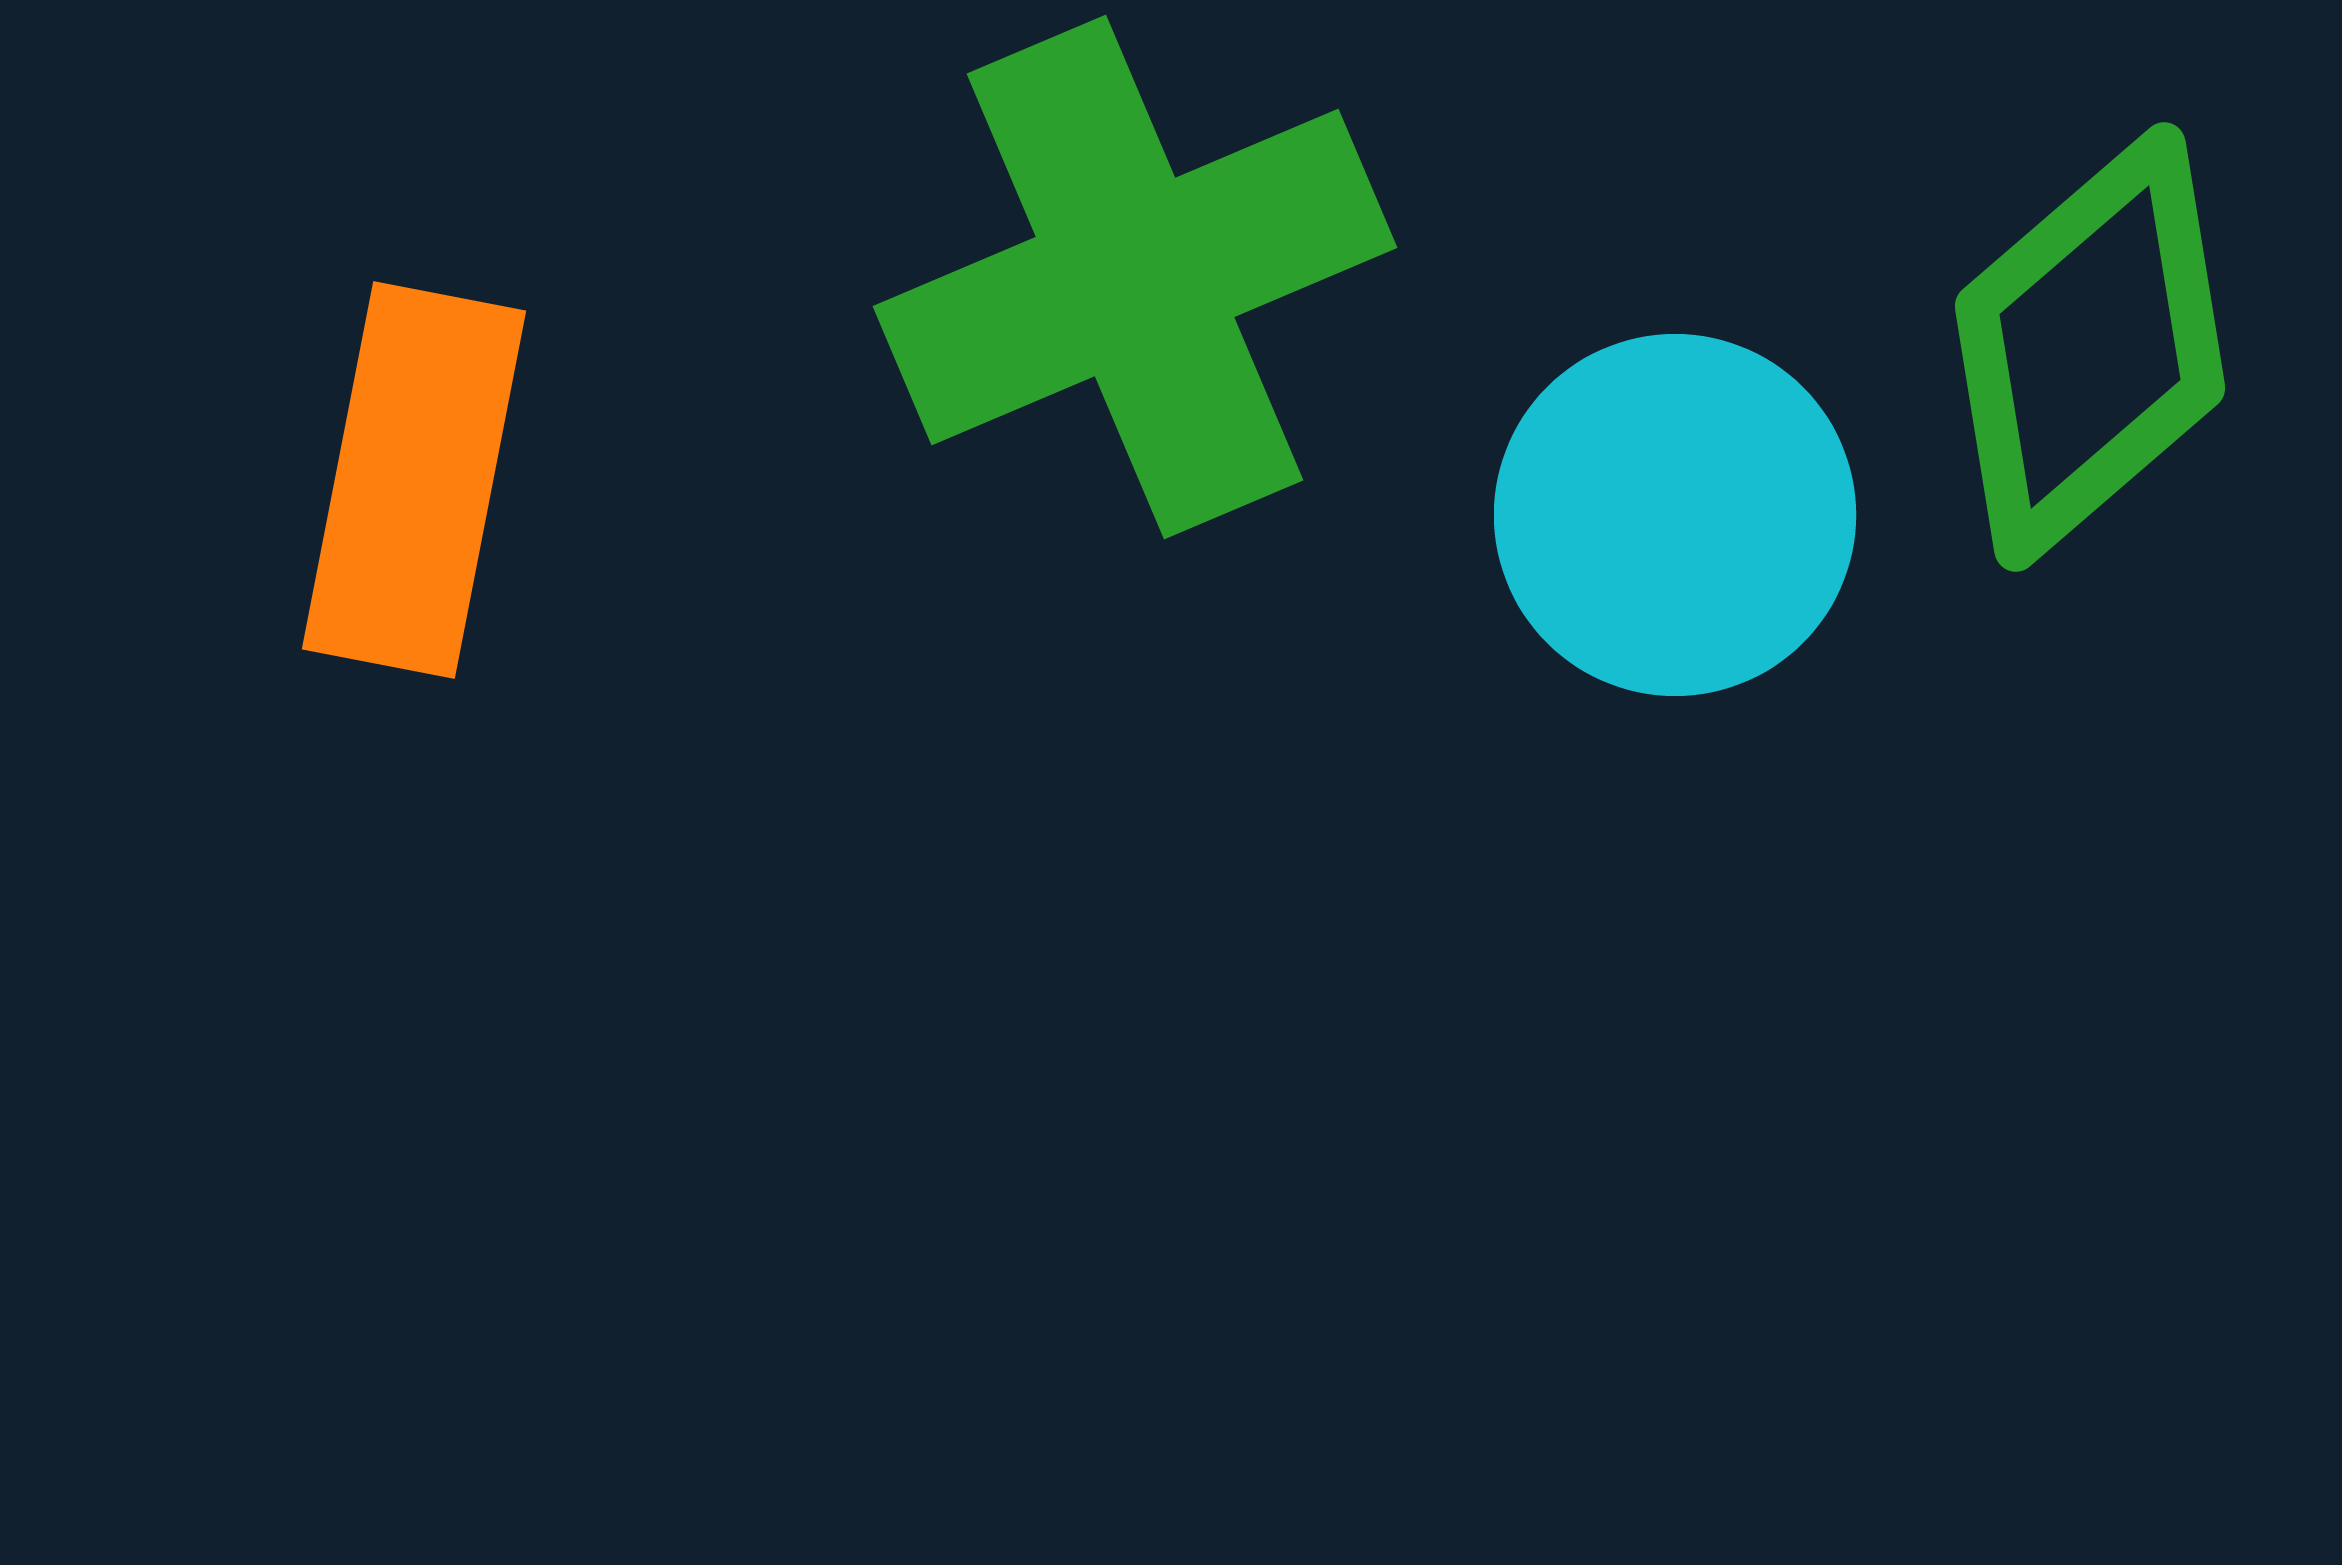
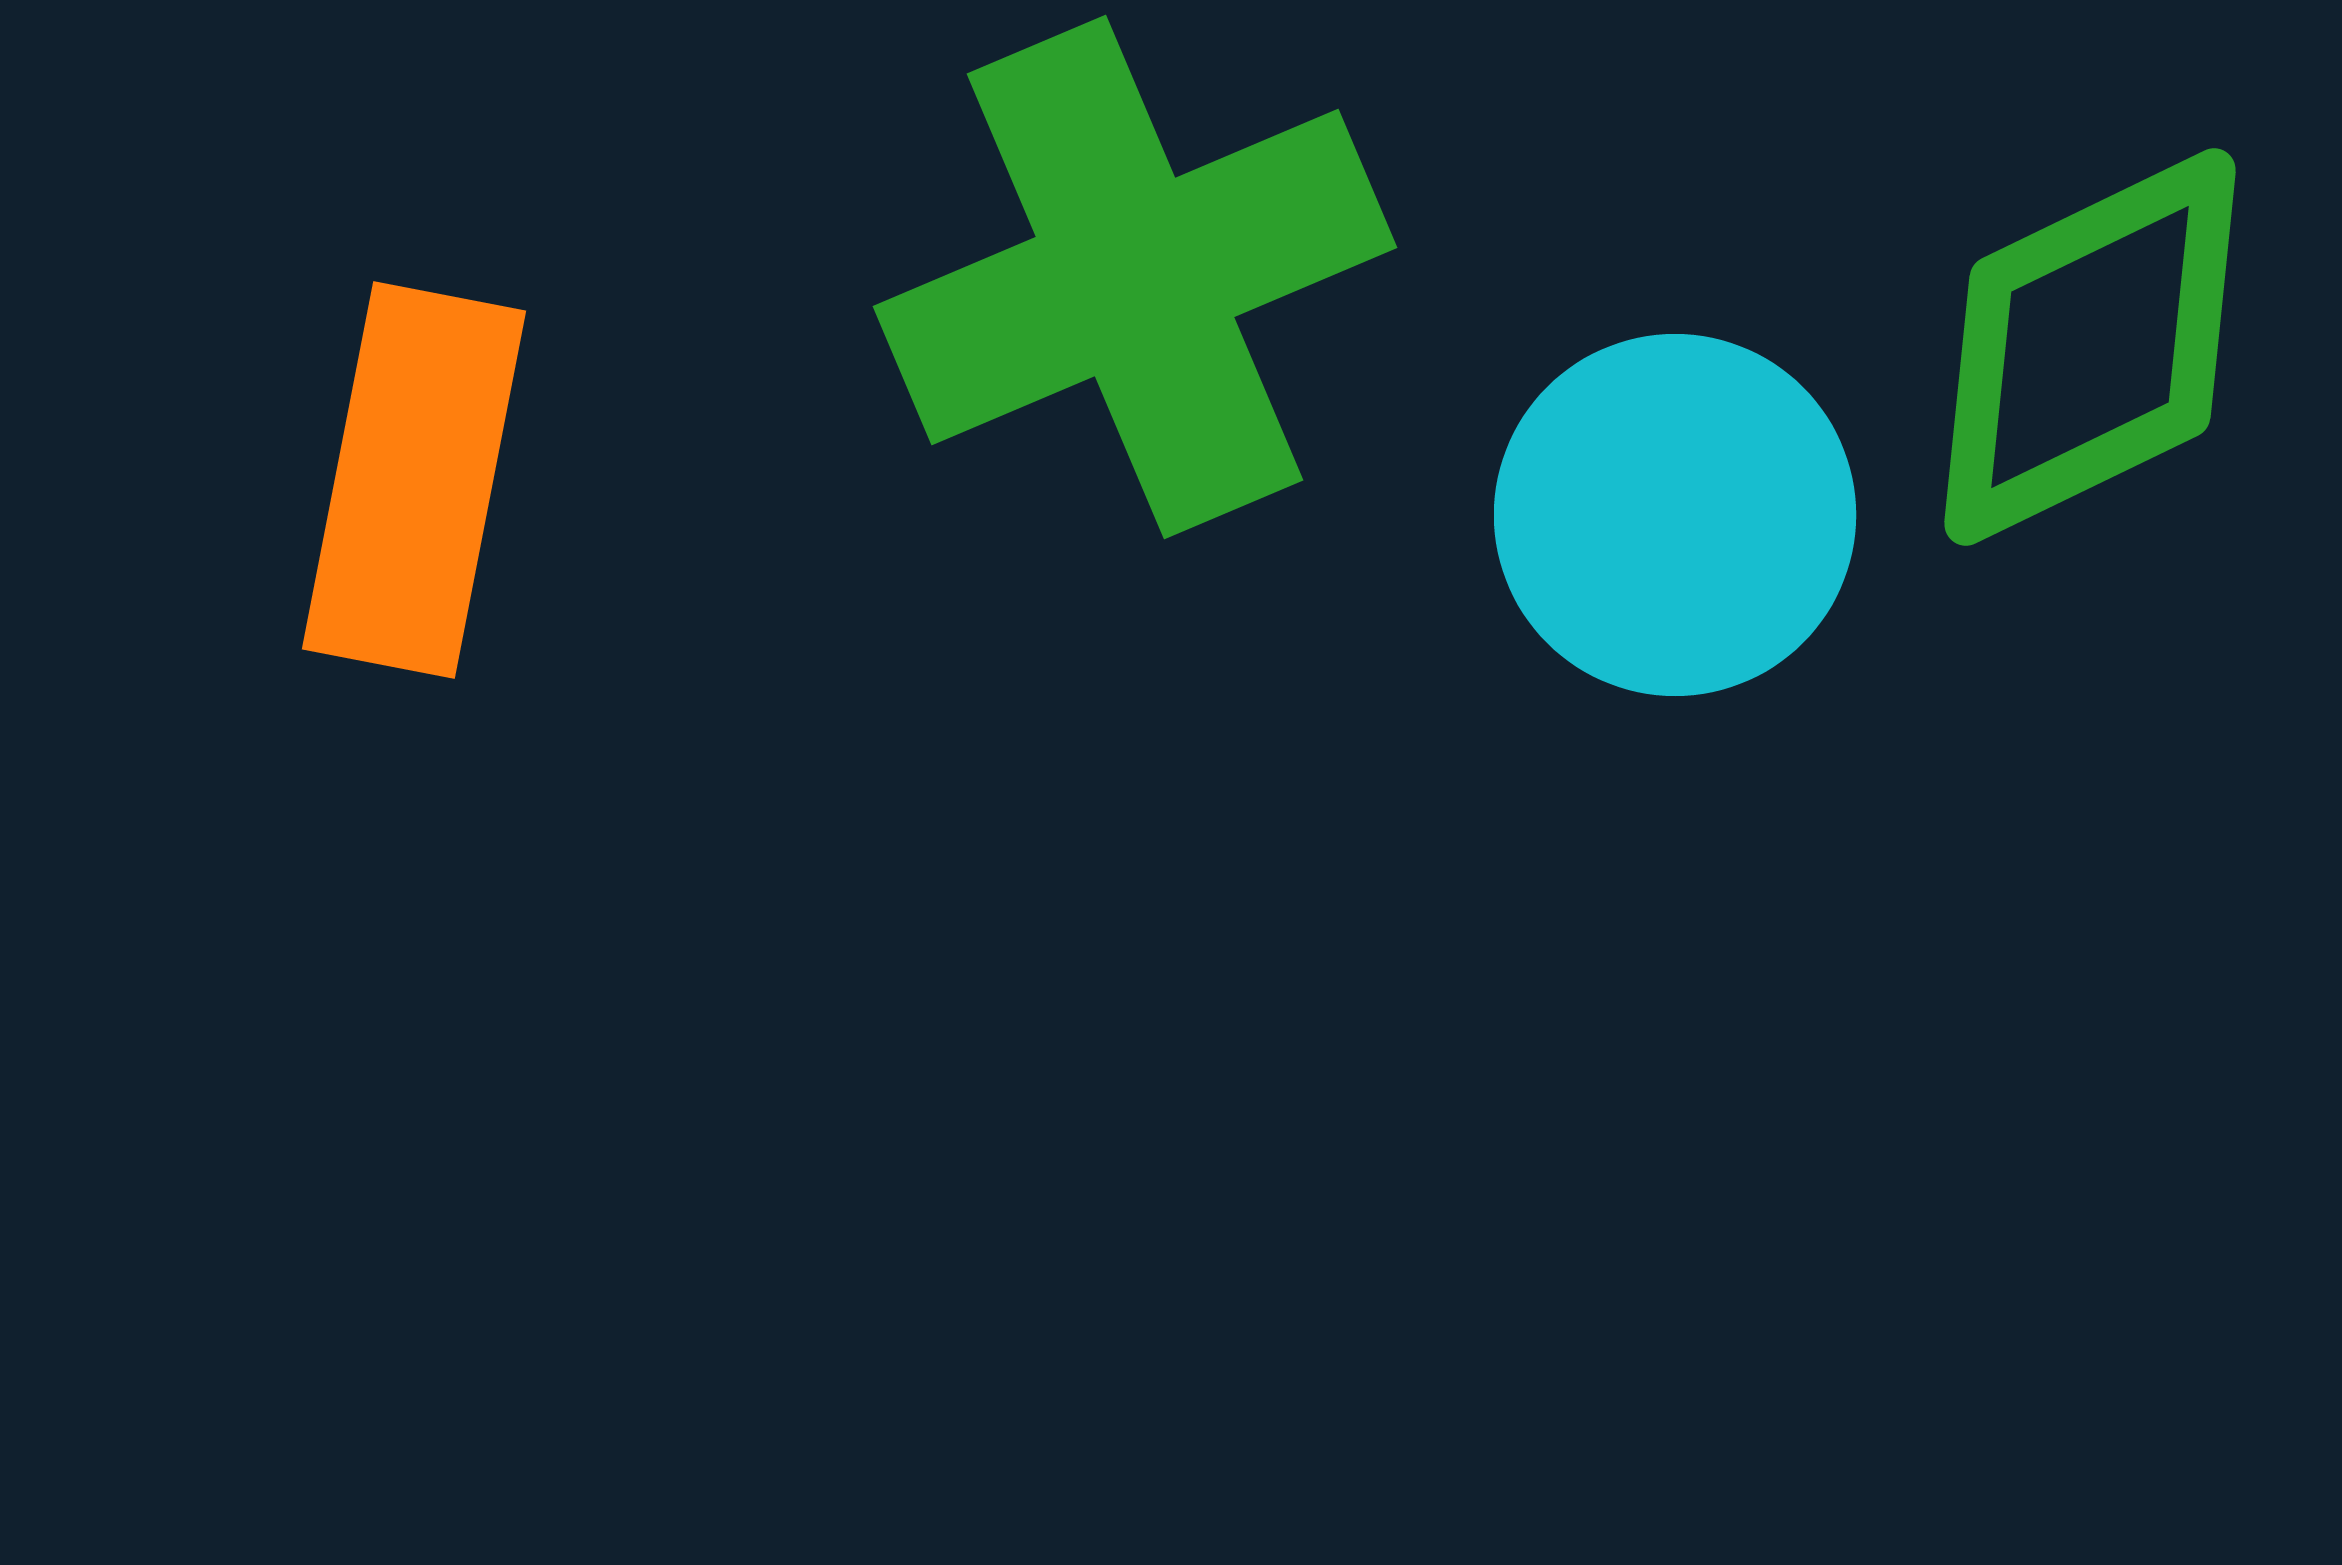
green diamond: rotated 15 degrees clockwise
